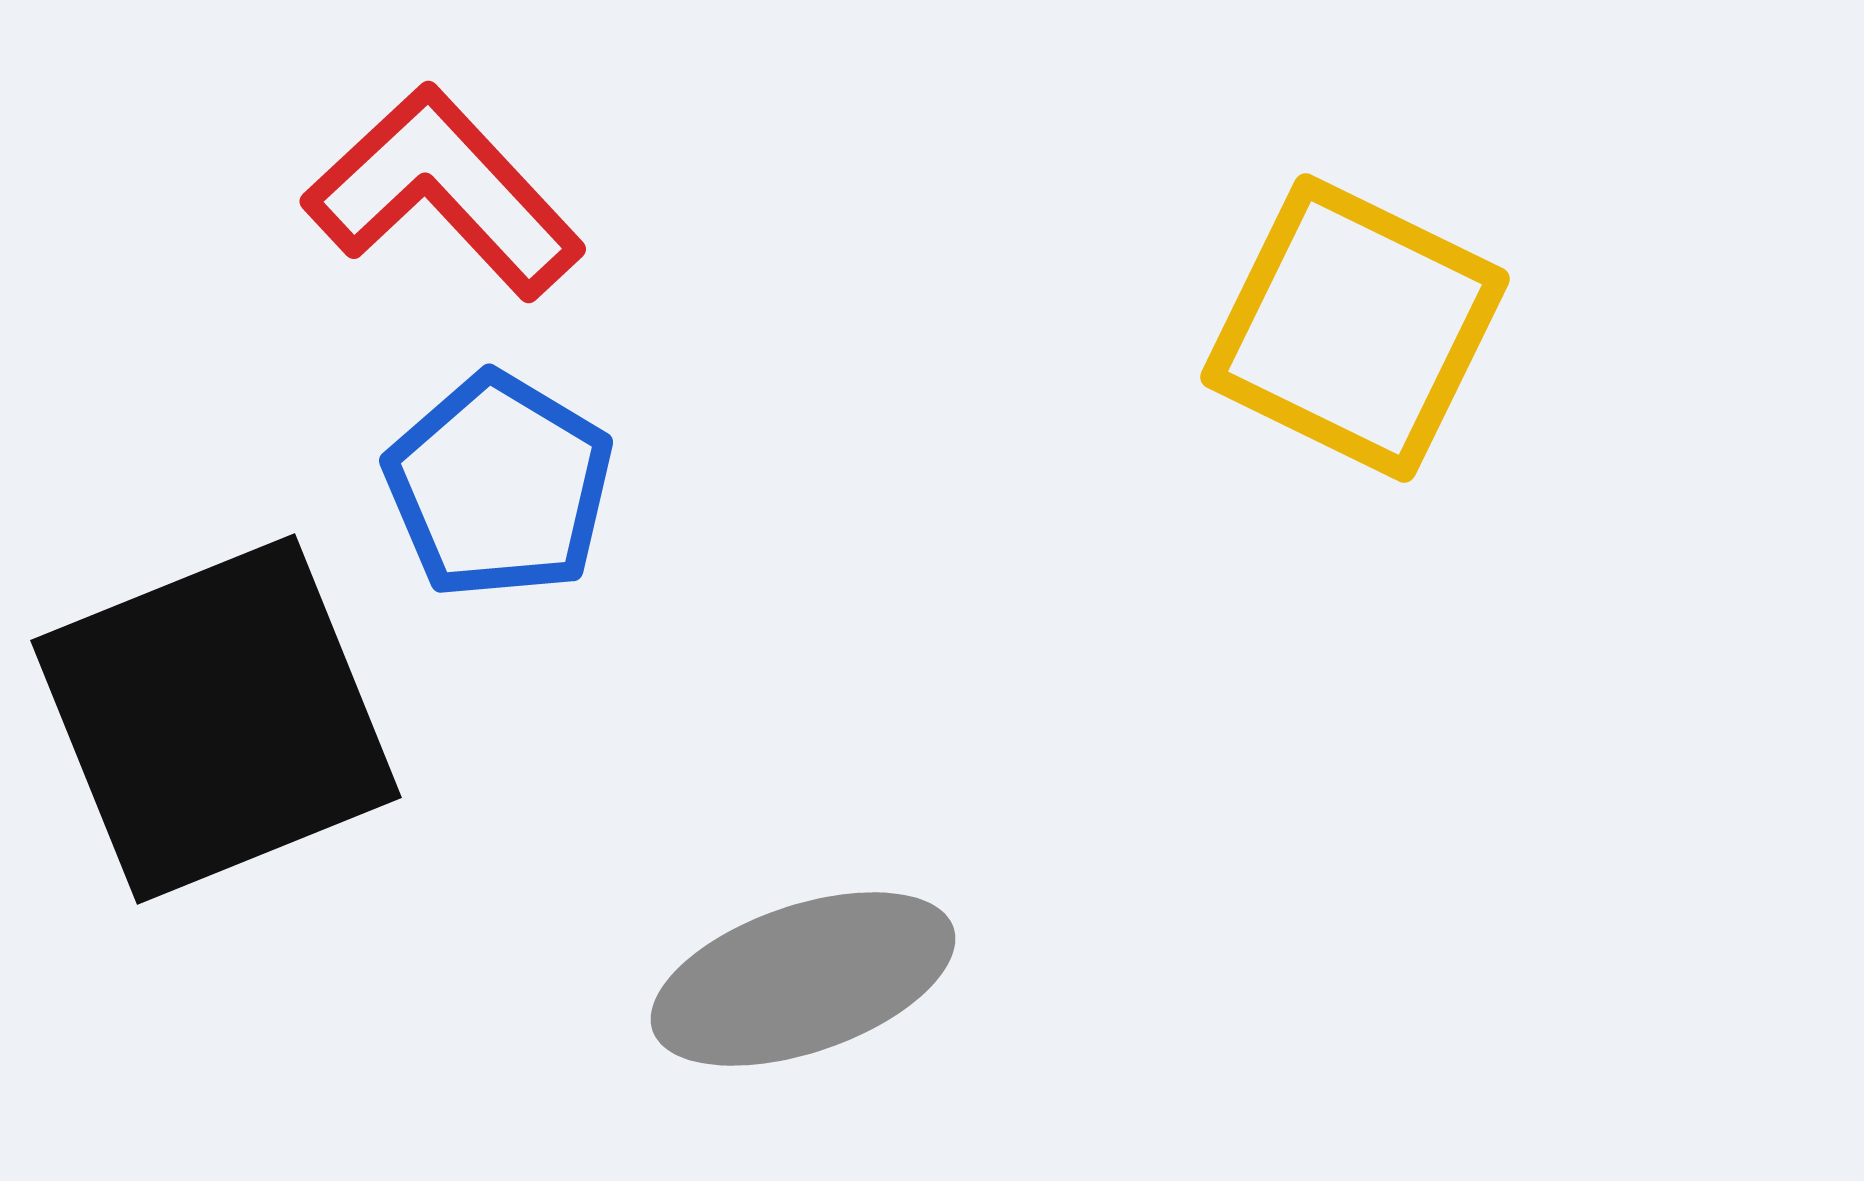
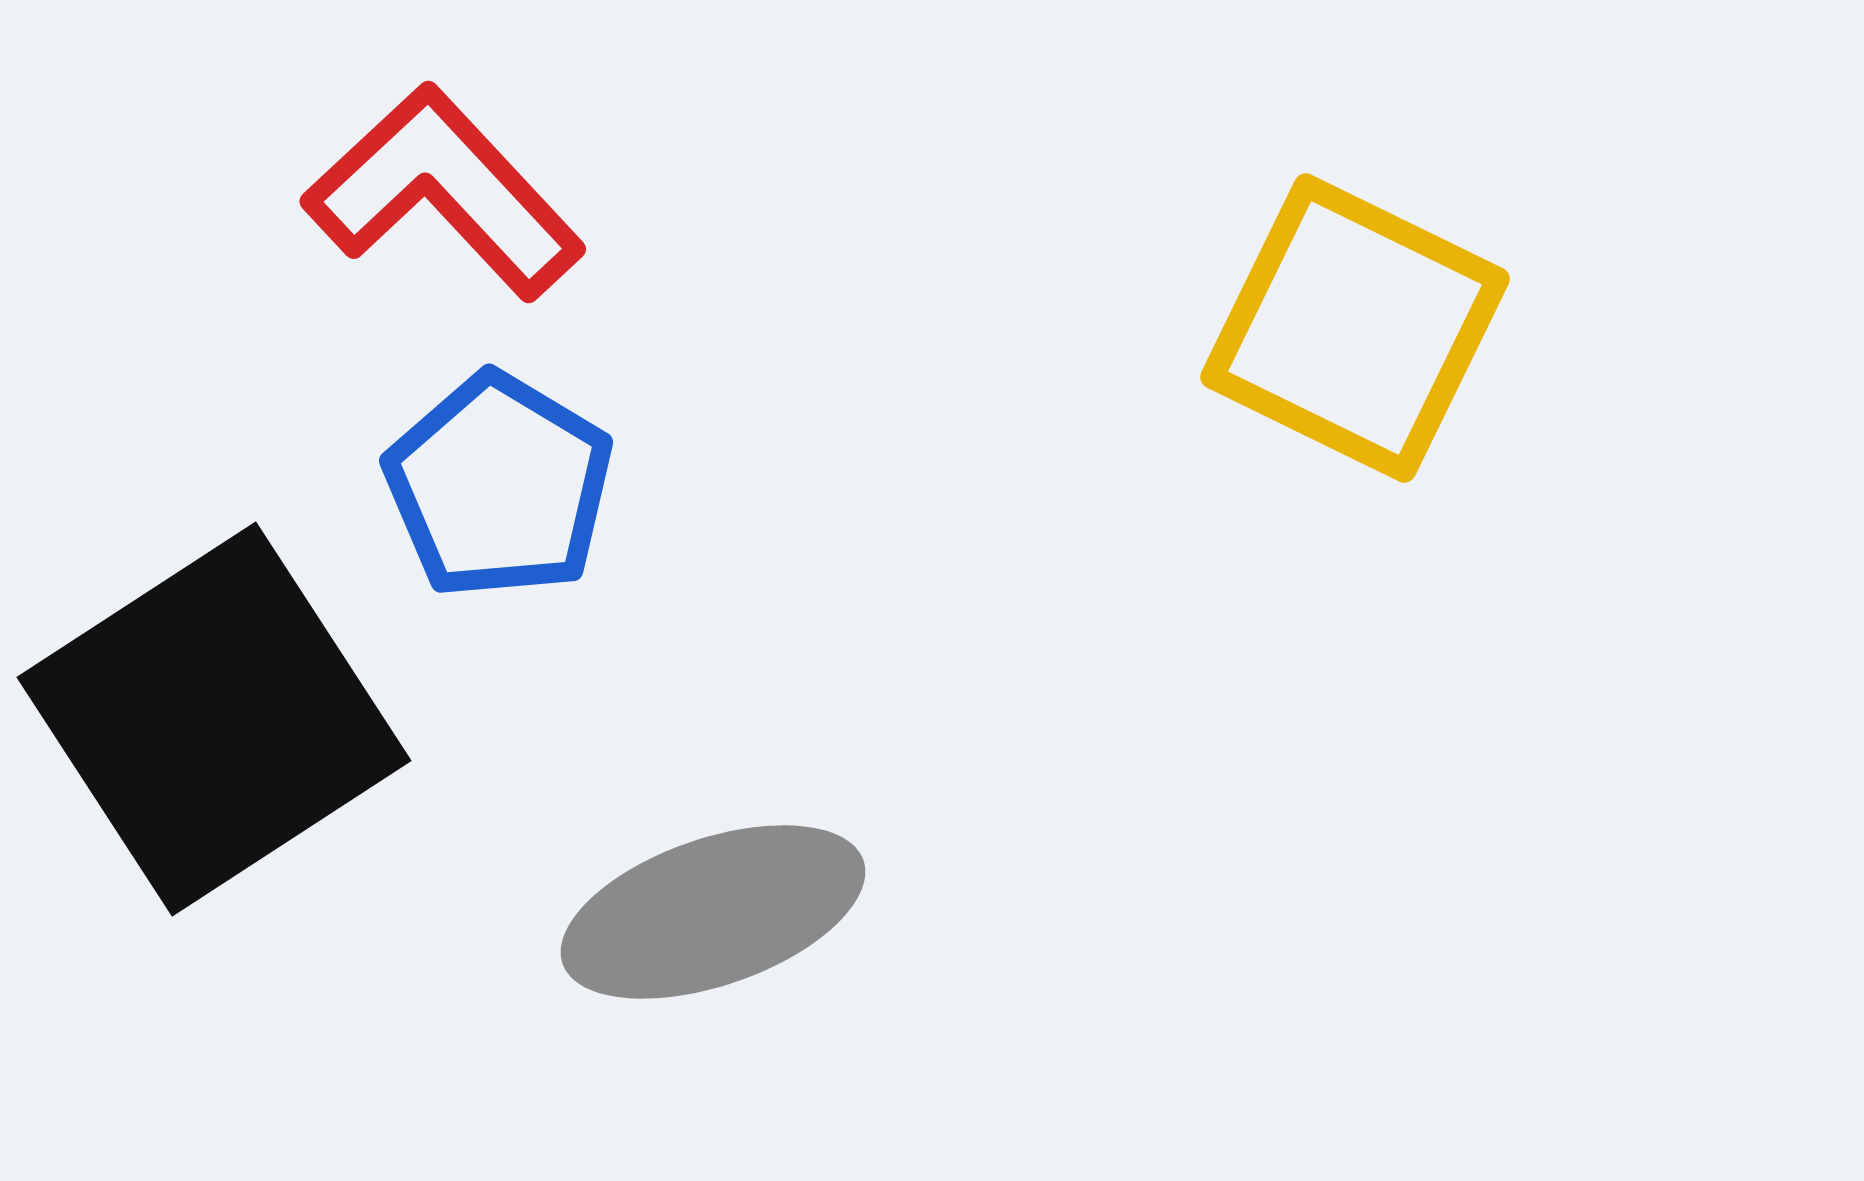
black square: moved 2 px left; rotated 11 degrees counterclockwise
gray ellipse: moved 90 px left, 67 px up
